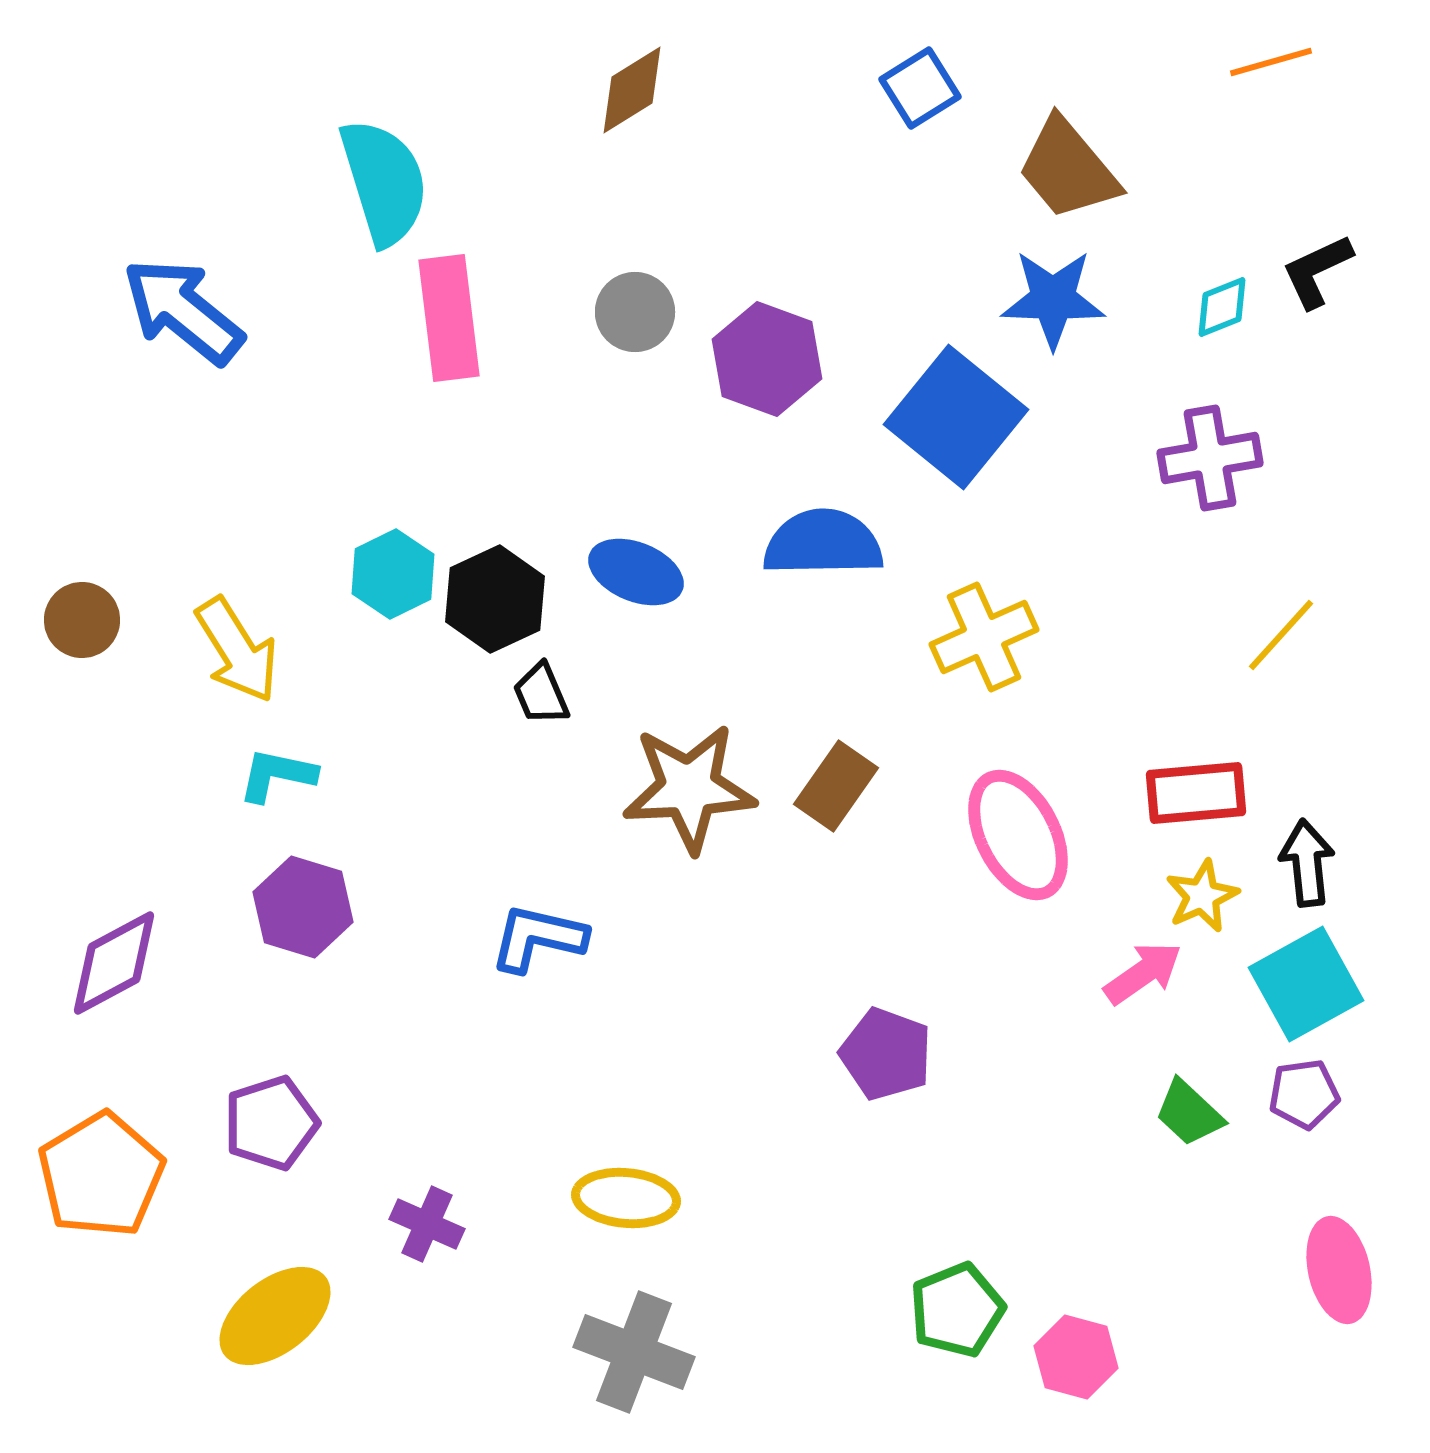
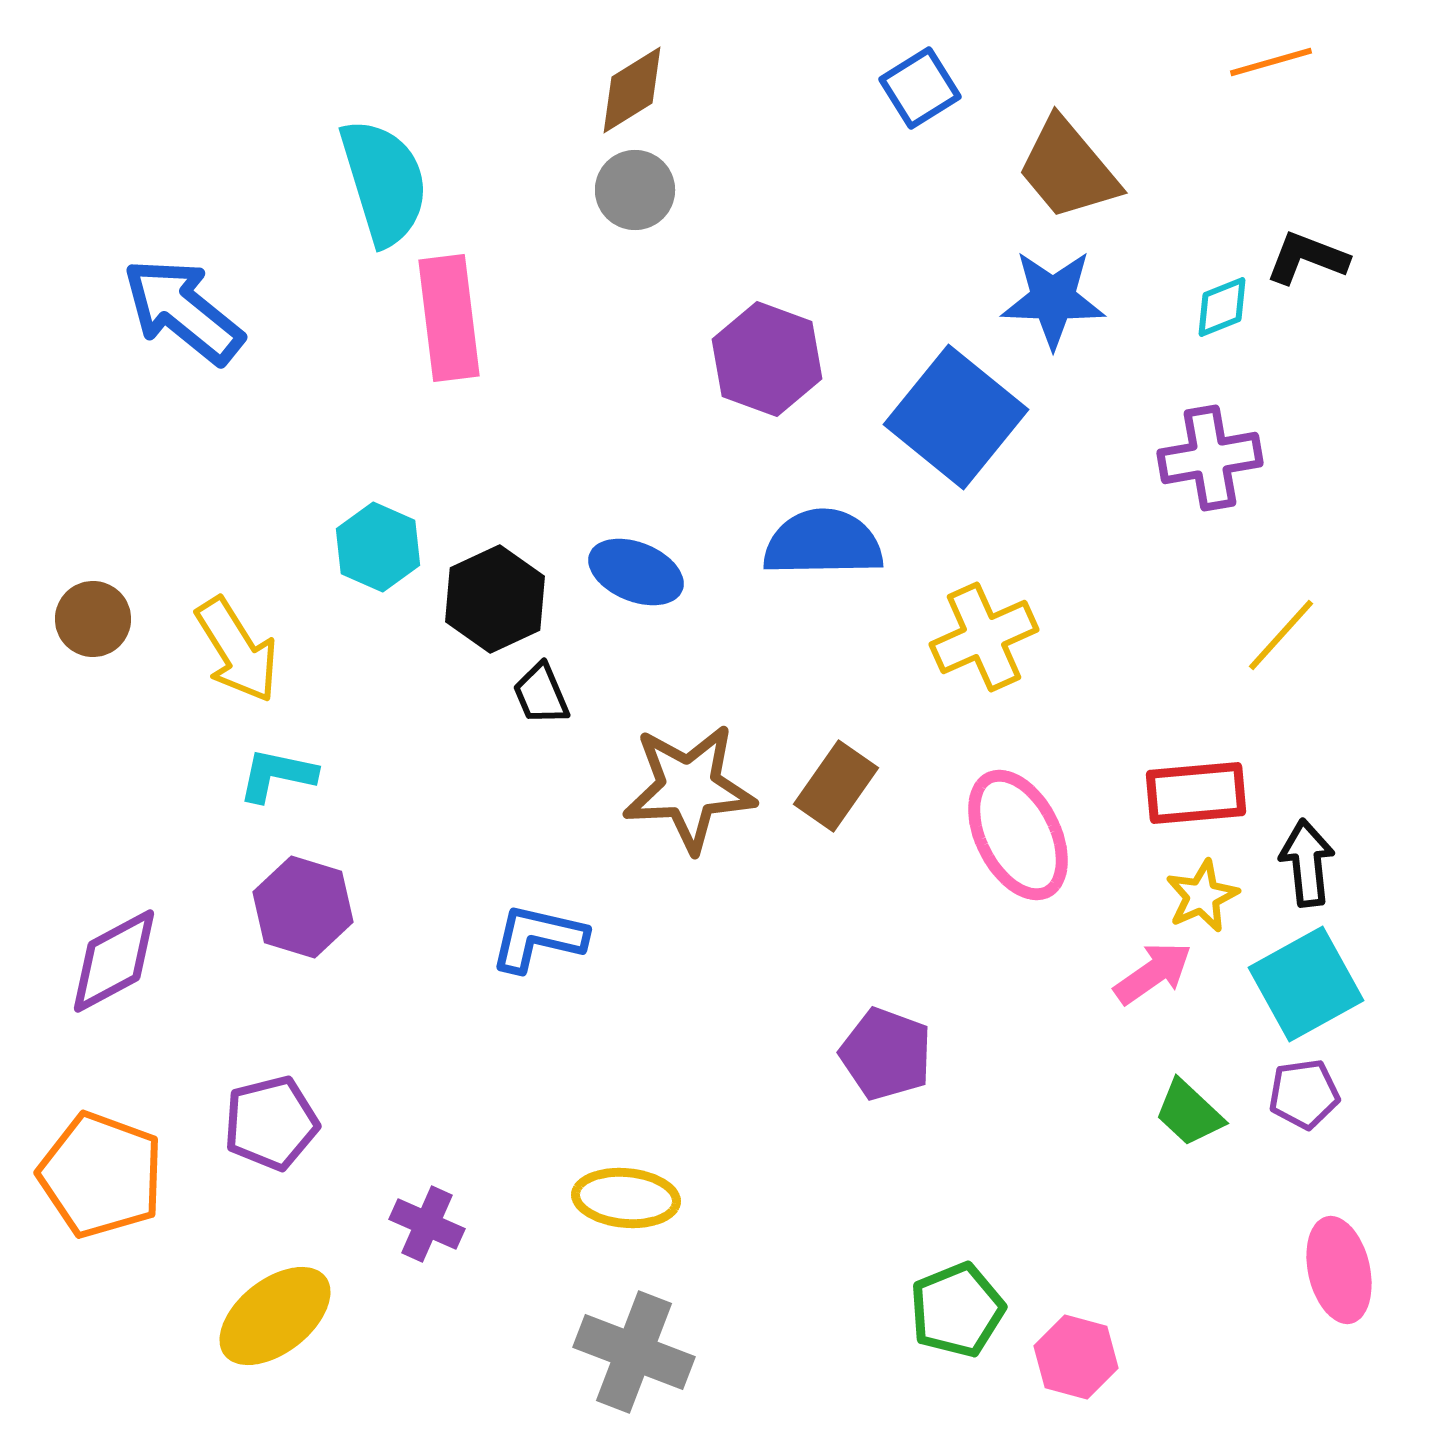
black L-shape at (1317, 271): moved 10 px left, 13 px up; rotated 46 degrees clockwise
gray circle at (635, 312): moved 122 px up
cyan hexagon at (393, 574): moved 15 px left, 27 px up; rotated 10 degrees counterclockwise
brown circle at (82, 620): moved 11 px right, 1 px up
purple diamond at (114, 963): moved 2 px up
pink arrow at (1143, 973): moved 10 px right
purple pentagon at (271, 1123): rotated 4 degrees clockwise
orange pentagon at (101, 1175): rotated 21 degrees counterclockwise
